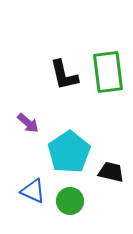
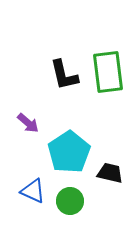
black trapezoid: moved 1 px left, 1 px down
